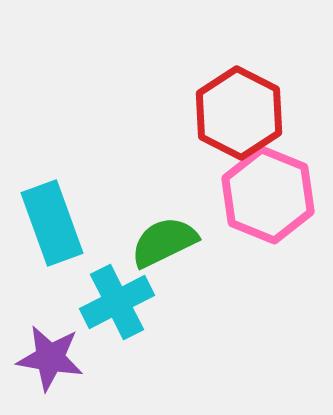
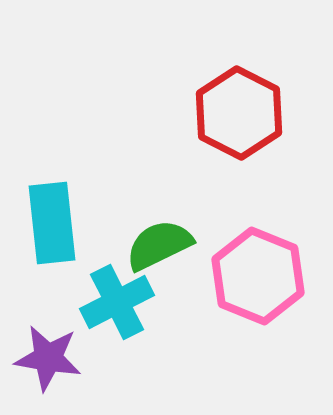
pink hexagon: moved 10 px left, 81 px down
cyan rectangle: rotated 14 degrees clockwise
green semicircle: moved 5 px left, 3 px down
purple star: moved 2 px left
